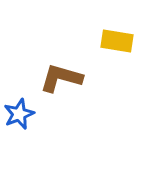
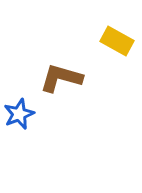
yellow rectangle: rotated 20 degrees clockwise
